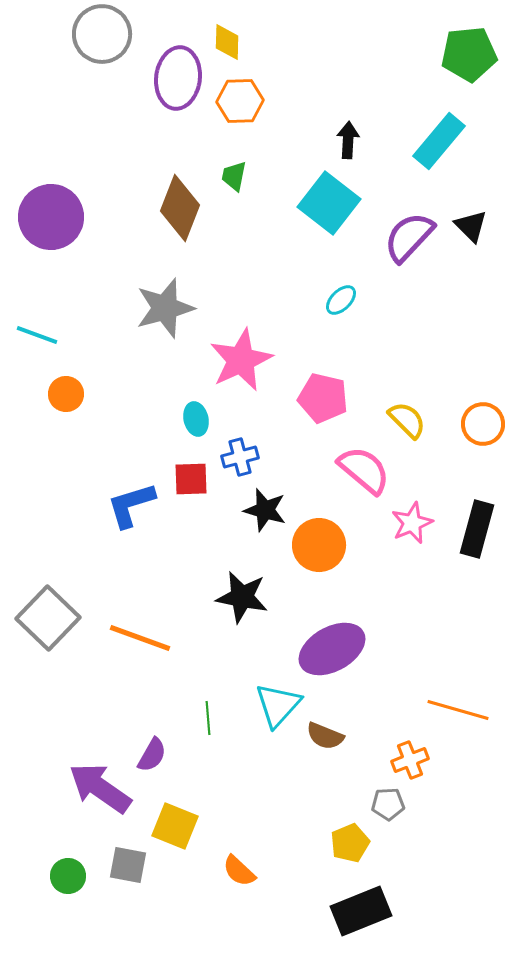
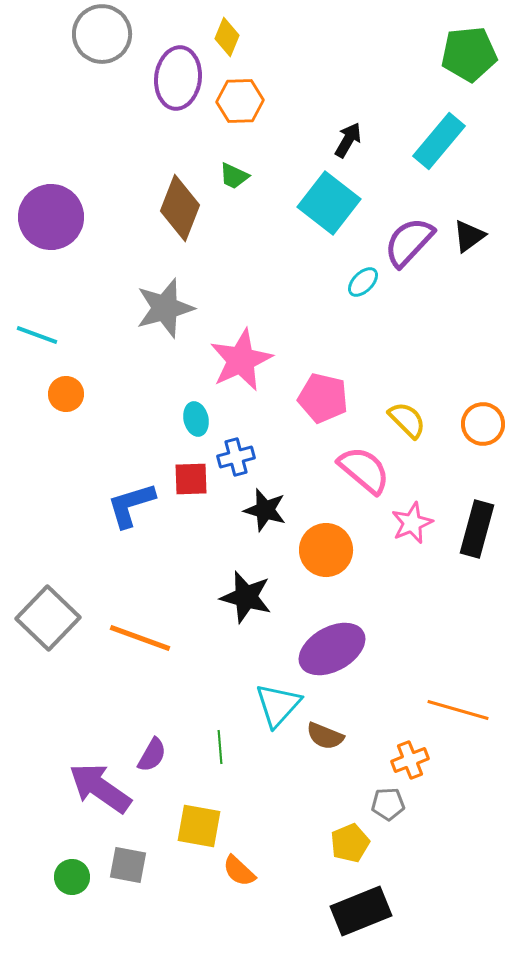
yellow diamond at (227, 42): moved 5 px up; rotated 21 degrees clockwise
black arrow at (348, 140): rotated 27 degrees clockwise
green trapezoid at (234, 176): rotated 76 degrees counterclockwise
black triangle at (471, 226): moved 2 px left, 10 px down; rotated 39 degrees clockwise
purple semicircle at (409, 237): moved 5 px down
cyan ellipse at (341, 300): moved 22 px right, 18 px up
blue cross at (240, 457): moved 4 px left
orange circle at (319, 545): moved 7 px right, 5 px down
black star at (242, 597): moved 4 px right; rotated 4 degrees clockwise
green line at (208, 718): moved 12 px right, 29 px down
yellow square at (175, 826): moved 24 px right; rotated 12 degrees counterclockwise
green circle at (68, 876): moved 4 px right, 1 px down
